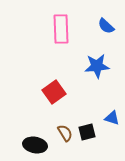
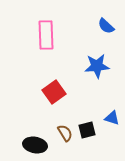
pink rectangle: moved 15 px left, 6 px down
black square: moved 2 px up
